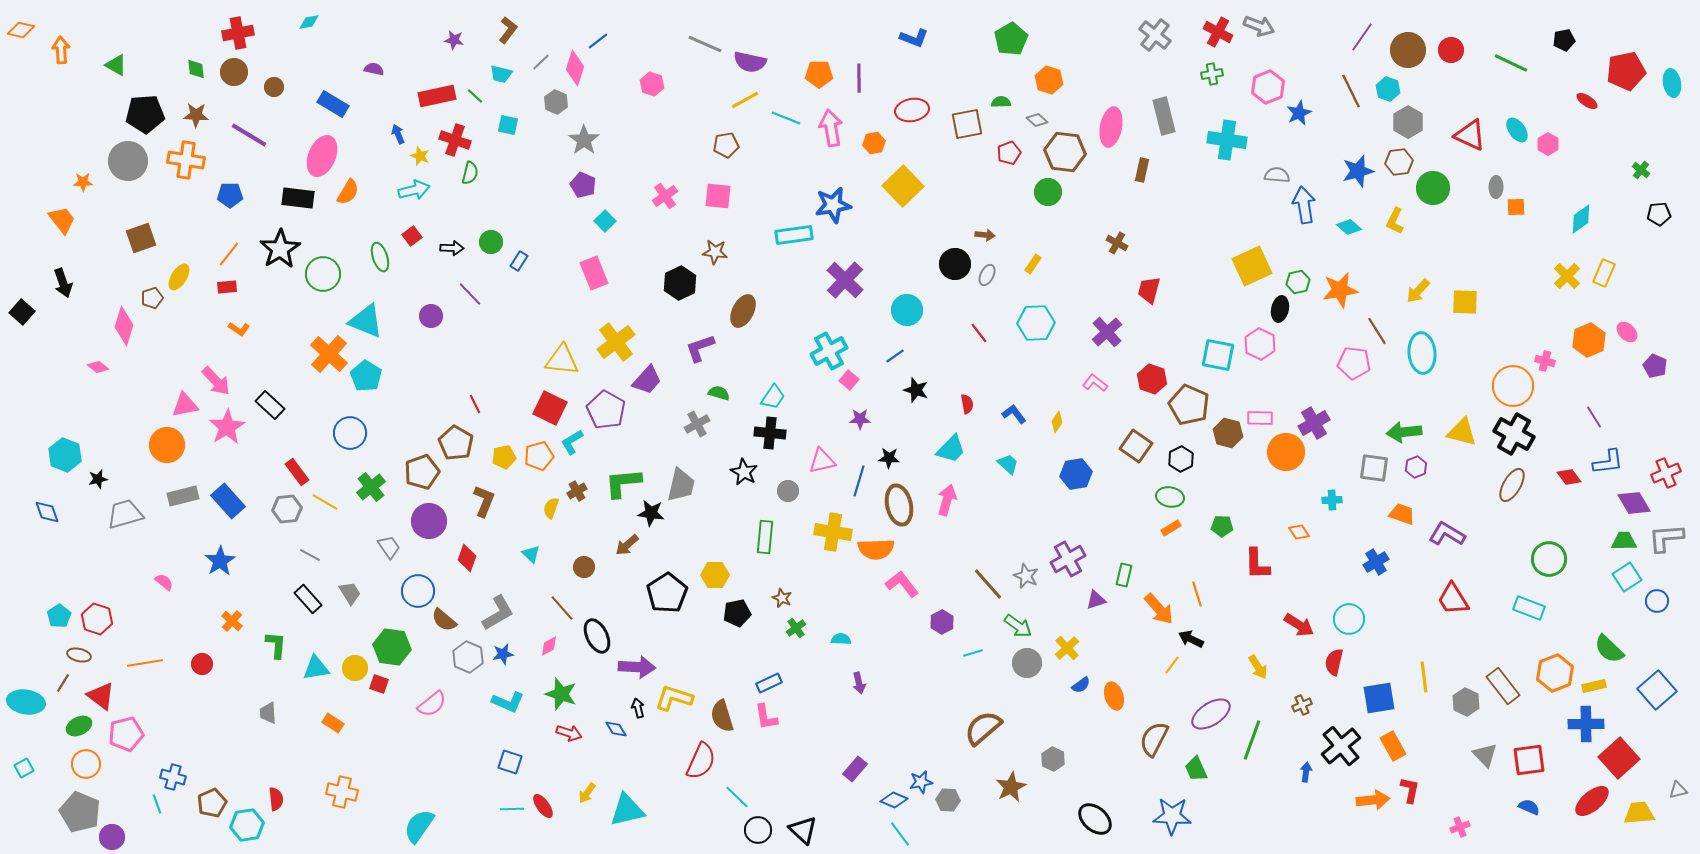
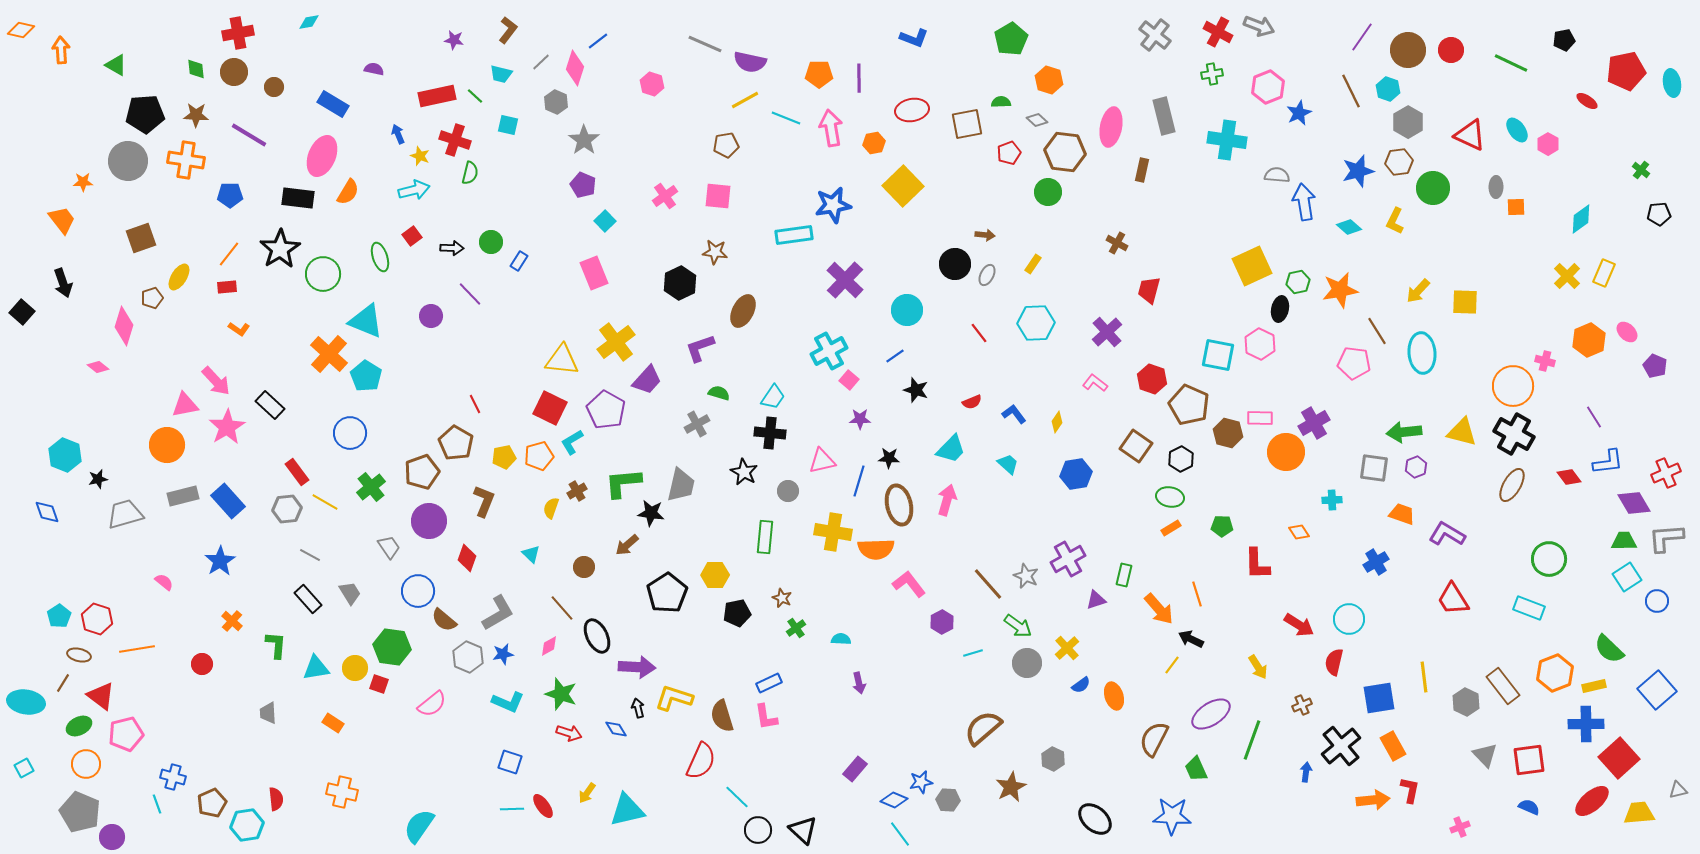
blue arrow at (1304, 205): moved 3 px up
red semicircle at (967, 404): moved 5 px right, 2 px up; rotated 78 degrees clockwise
pink L-shape at (902, 584): moved 7 px right
orange line at (145, 663): moved 8 px left, 14 px up
